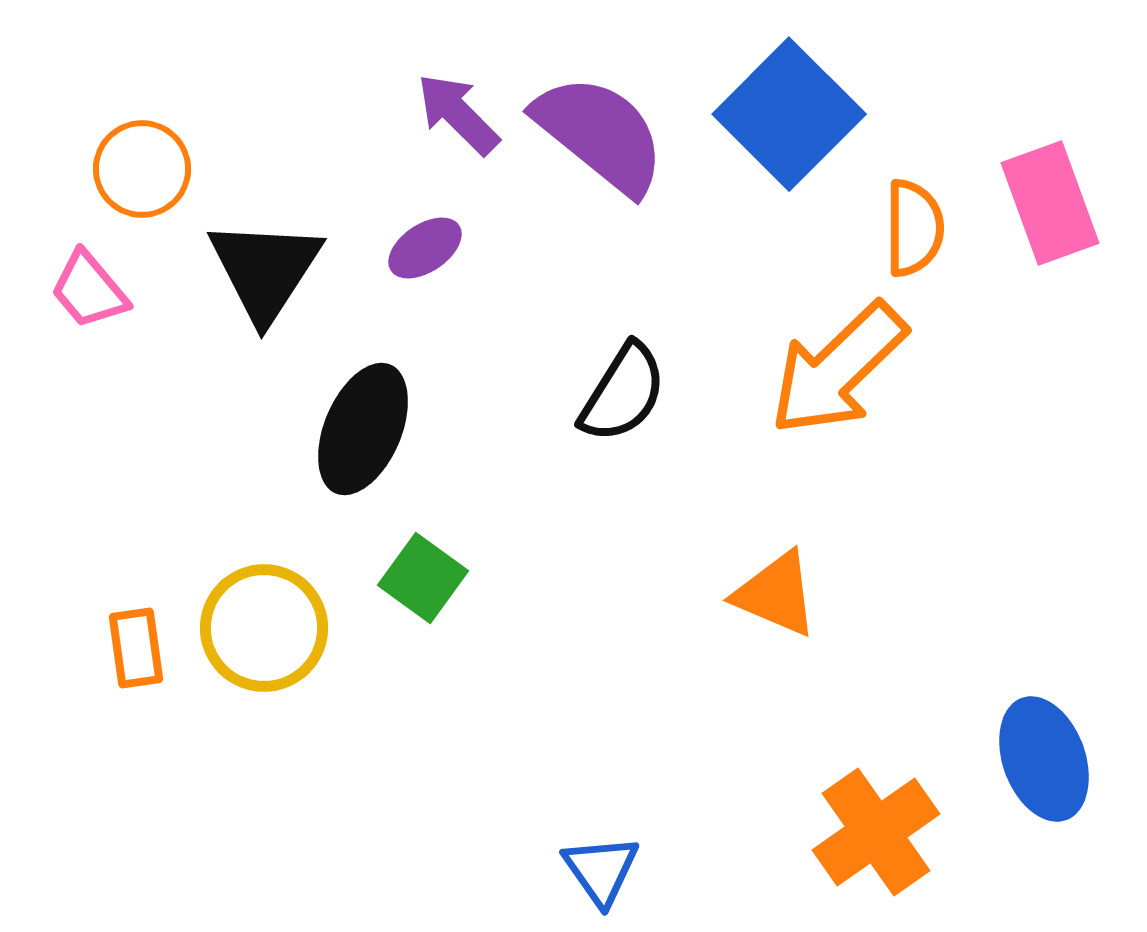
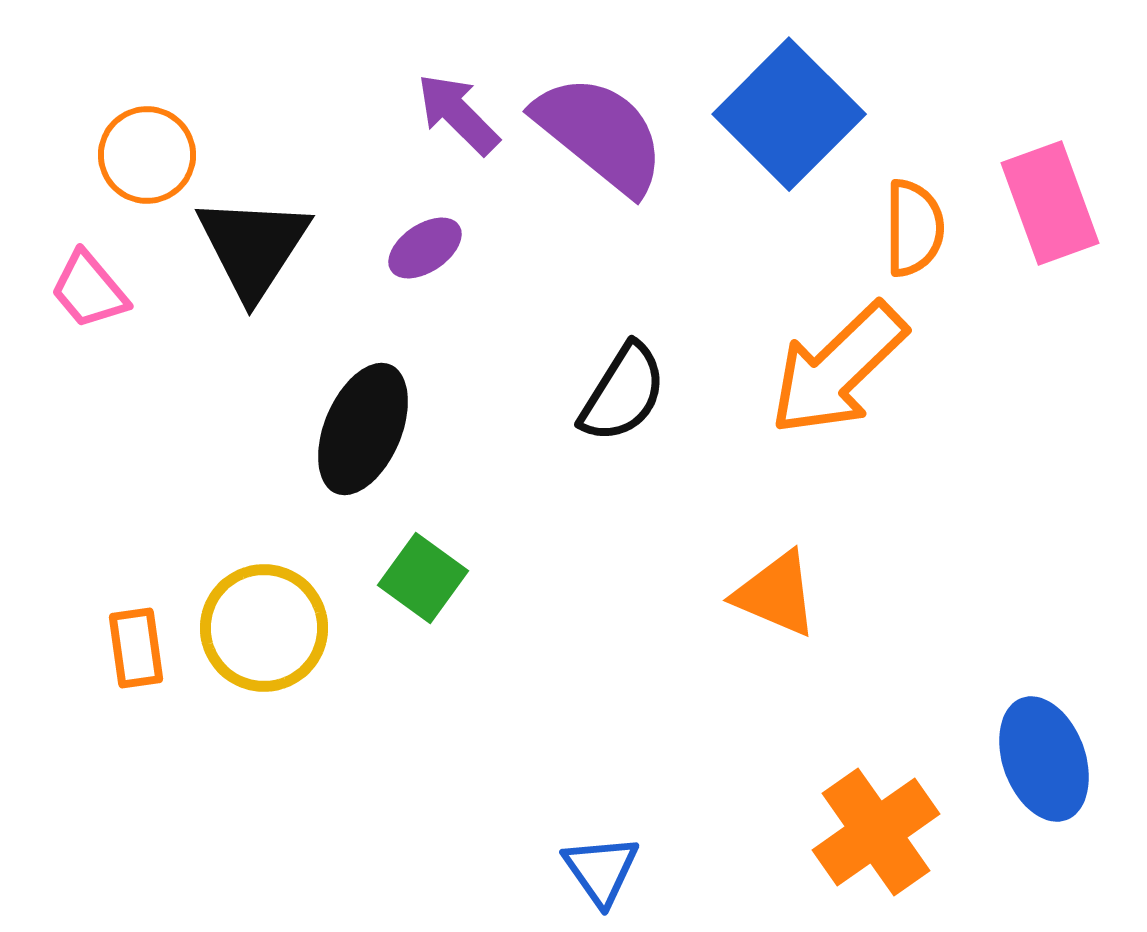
orange circle: moved 5 px right, 14 px up
black triangle: moved 12 px left, 23 px up
